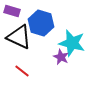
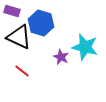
cyan star: moved 13 px right, 4 px down
